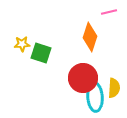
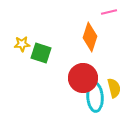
yellow semicircle: rotated 18 degrees counterclockwise
